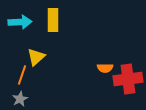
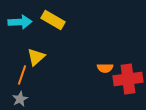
yellow rectangle: rotated 60 degrees counterclockwise
